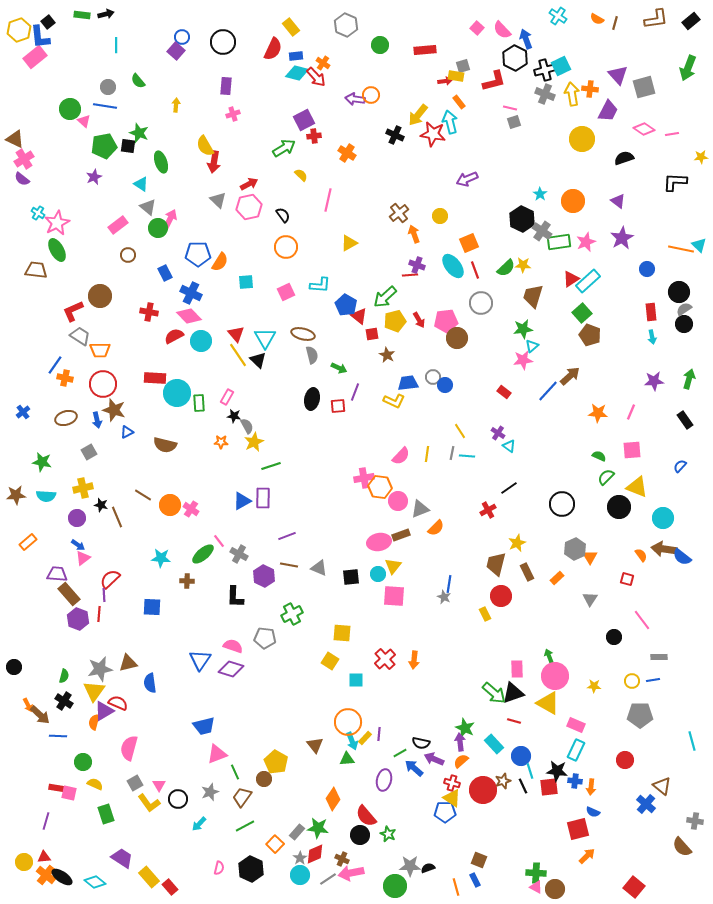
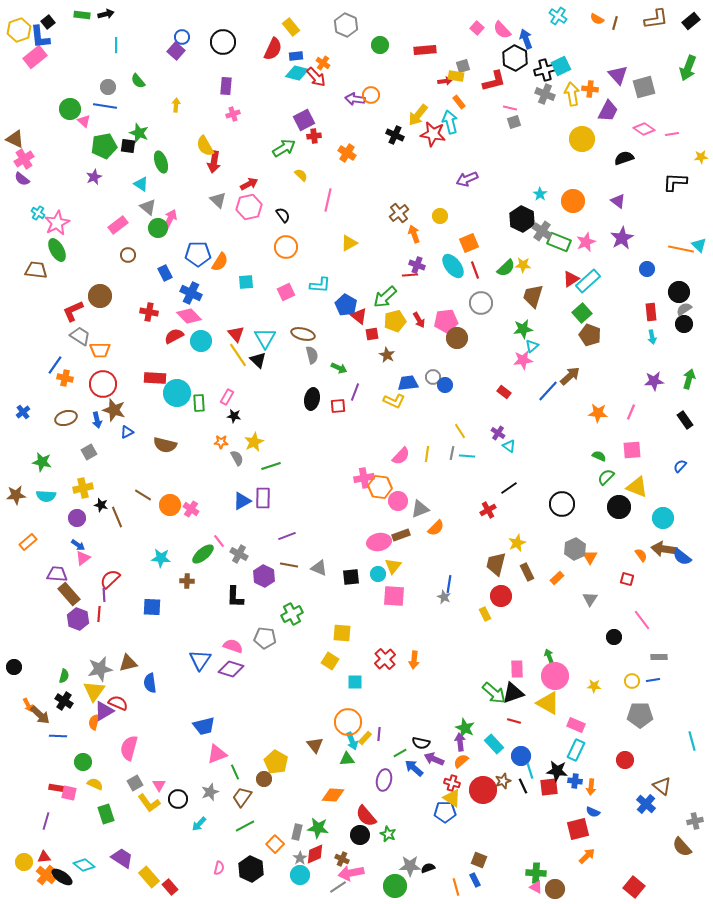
green rectangle at (559, 242): rotated 30 degrees clockwise
gray semicircle at (247, 426): moved 10 px left, 32 px down
cyan square at (356, 680): moved 1 px left, 2 px down
orange diamond at (333, 799): moved 4 px up; rotated 60 degrees clockwise
gray cross at (695, 821): rotated 21 degrees counterclockwise
gray rectangle at (297, 832): rotated 28 degrees counterclockwise
gray line at (328, 879): moved 10 px right, 8 px down
cyan diamond at (95, 882): moved 11 px left, 17 px up
